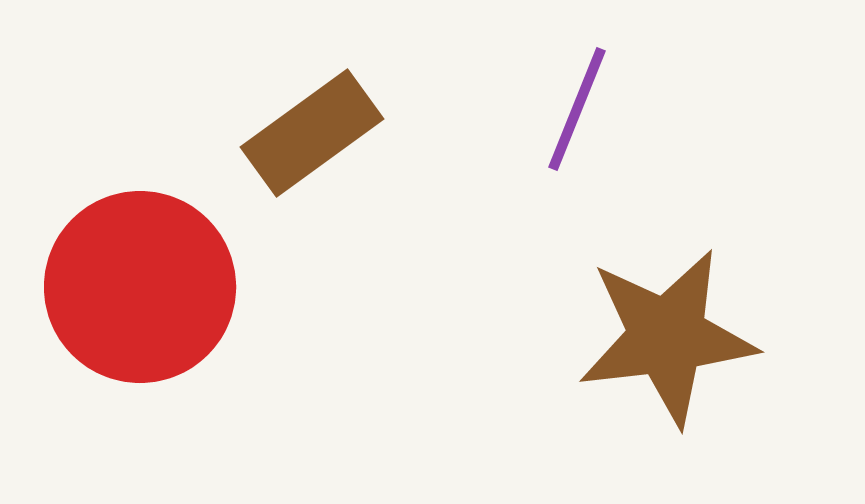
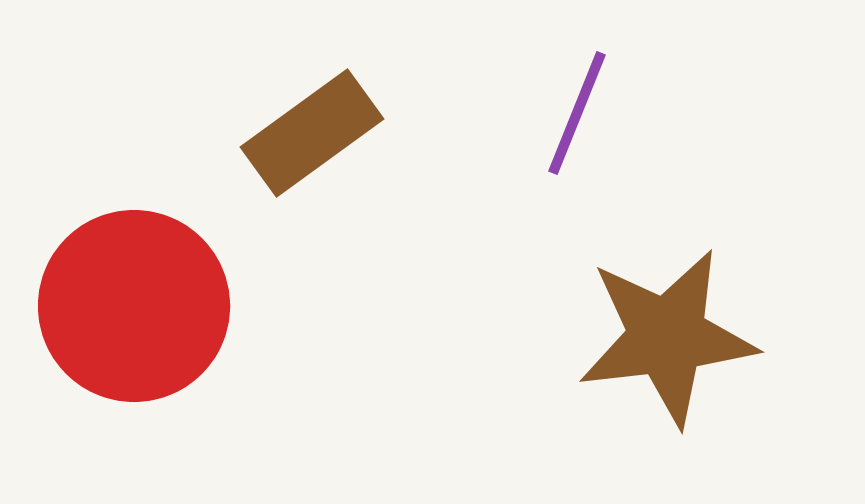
purple line: moved 4 px down
red circle: moved 6 px left, 19 px down
